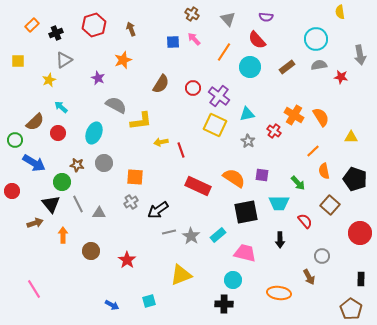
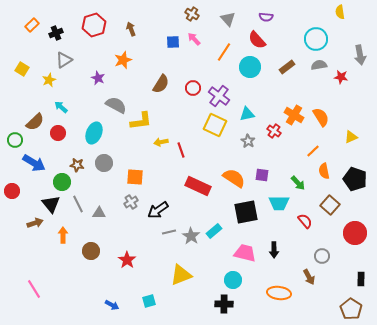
yellow square at (18, 61): moved 4 px right, 8 px down; rotated 32 degrees clockwise
yellow triangle at (351, 137): rotated 24 degrees counterclockwise
red circle at (360, 233): moved 5 px left
cyan rectangle at (218, 235): moved 4 px left, 4 px up
black arrow at (280, 240): moved 6 px left, 10 px down
